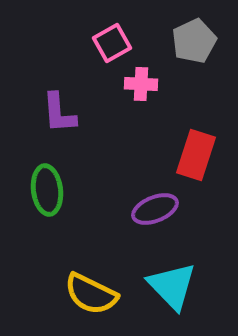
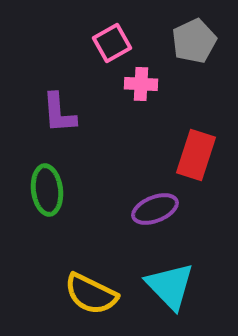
cyan triangle: moved 2 px left
